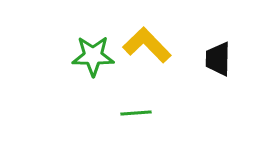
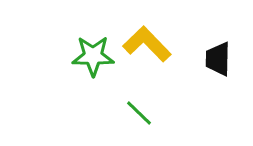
yellow L-shape: moved 1 px up
green line: moved 3 px right; rotated 48 degrees clockwise
